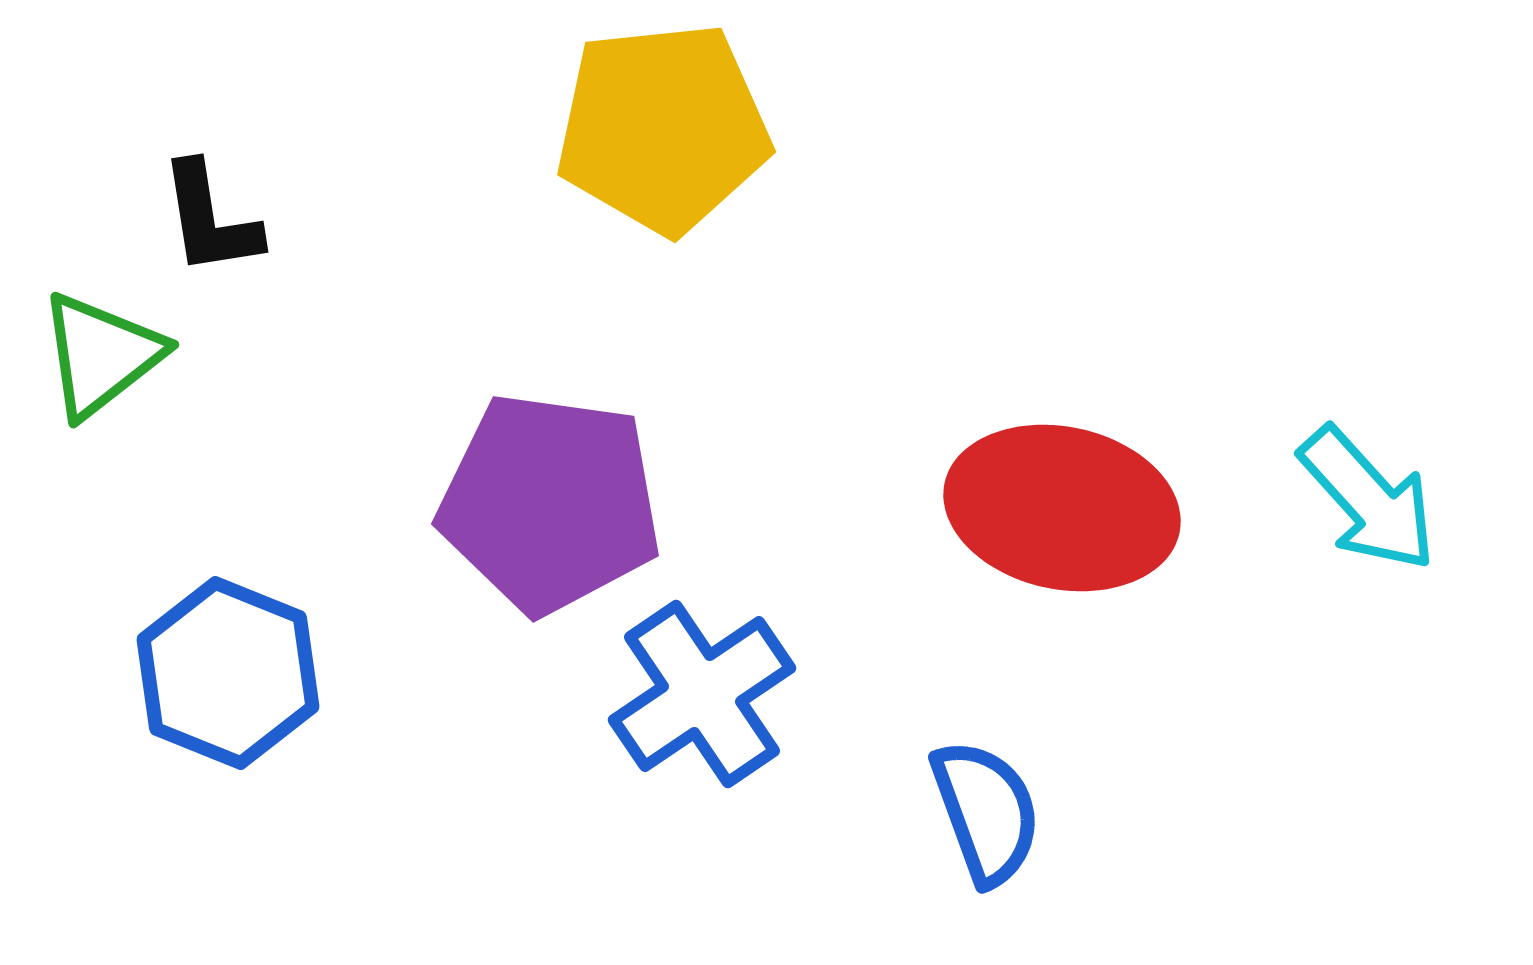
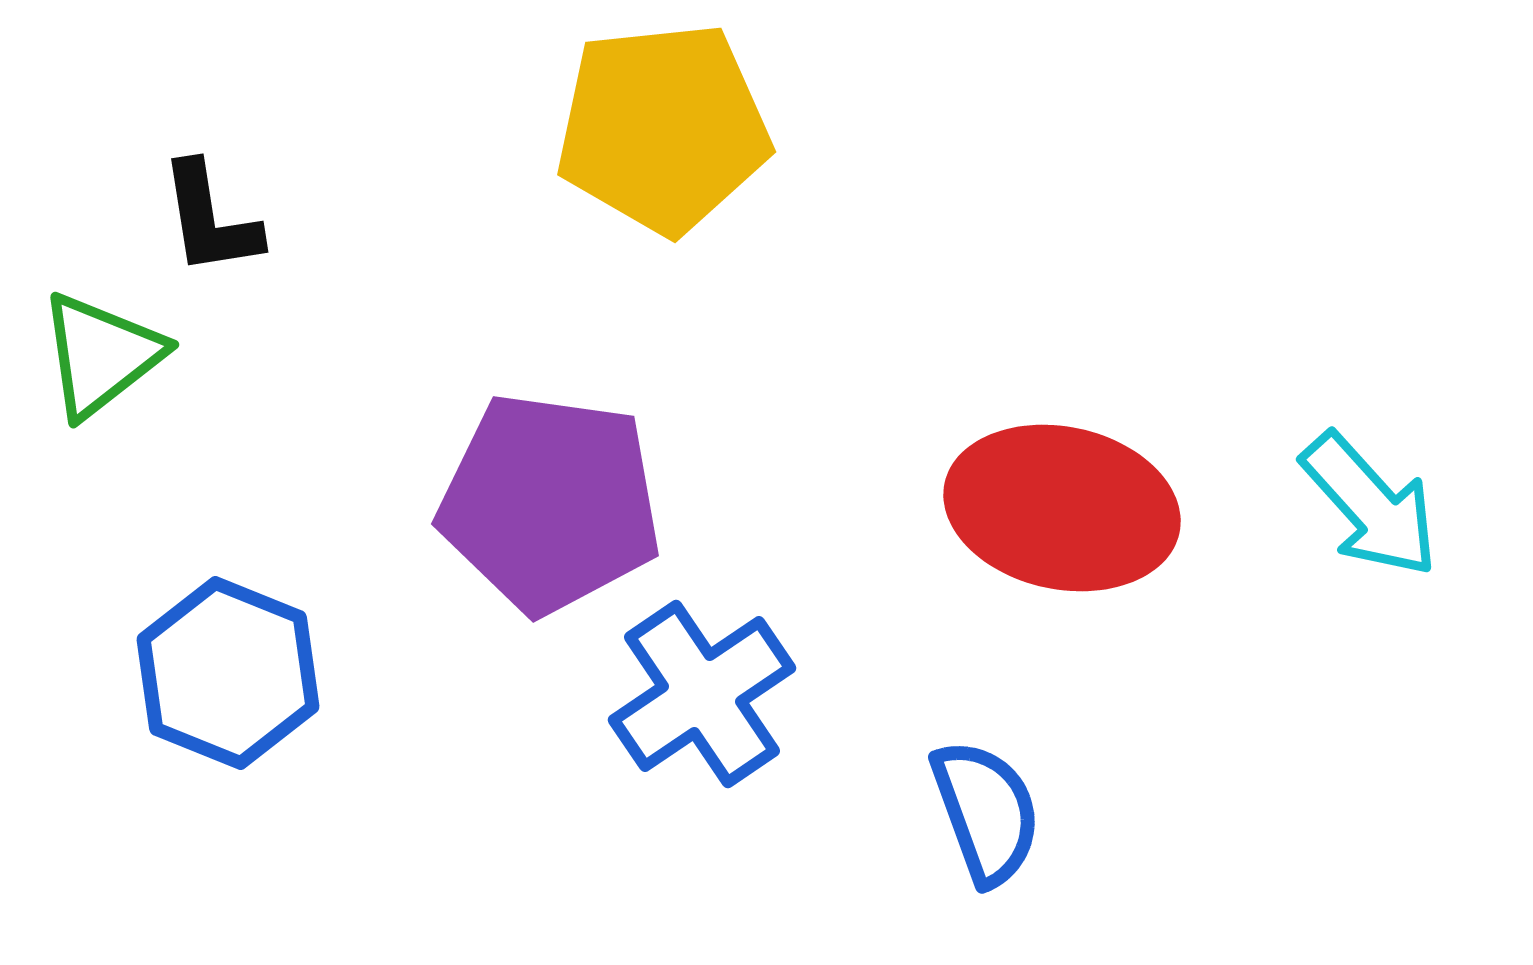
cyan arrow: moved 2 px right, 6 px down
